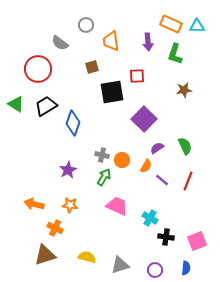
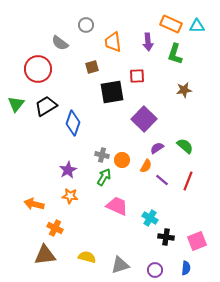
orange trapezoid: moved 2 px right, 1 px down
green triangle: rotated 36 degrees clockwise
green semicircle: rotated 24 degrees counterclockwise
orange star: moved 9 px up
brown triangle: rotated 10 degrees clockwise
